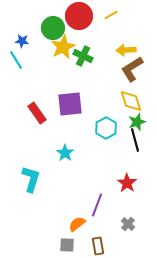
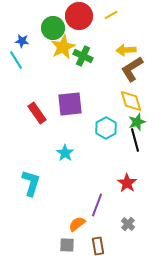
cyan L-shape: moved 4 px down
